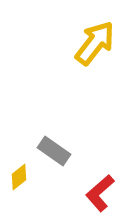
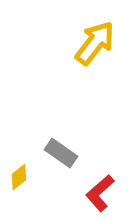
gray rectangle: moved 7 px right, 2 px down
